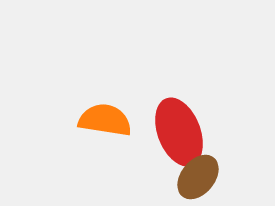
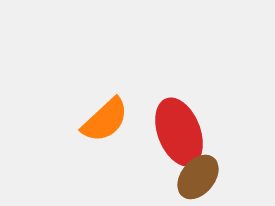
orange semicircle: rotated 128 degrees clockwise
